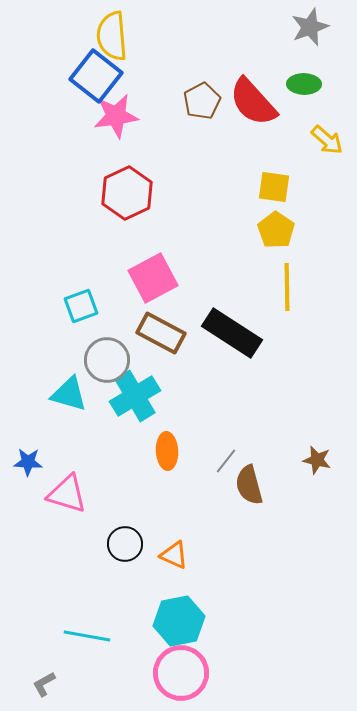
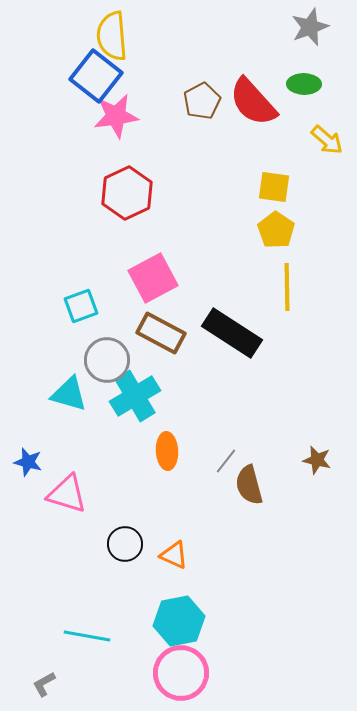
blue star: rotated 12 degrees clockwise
